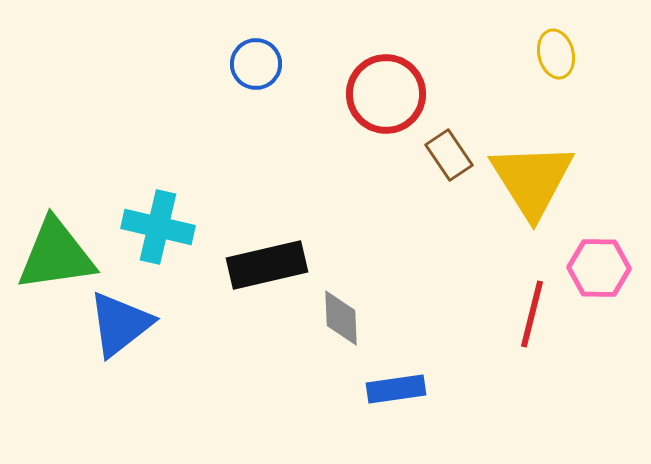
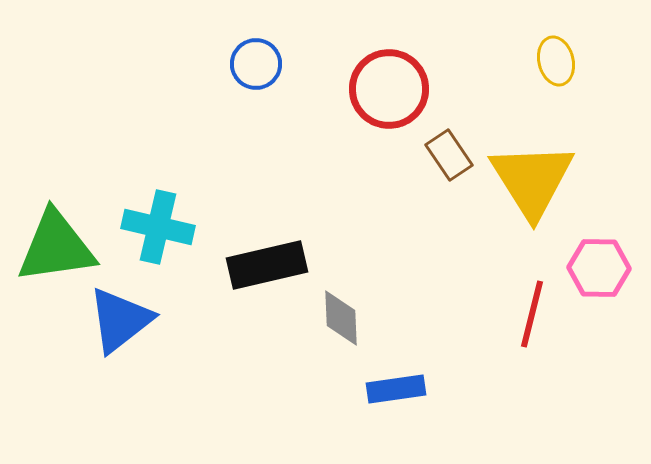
yellow ellipse: moved 7 px down
red circle: moved 3 px right, 5 px up
green triangle: moved 8 px up
blue triangle: moved 4 px up
